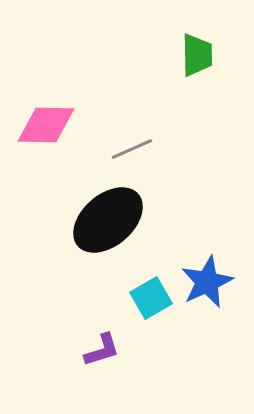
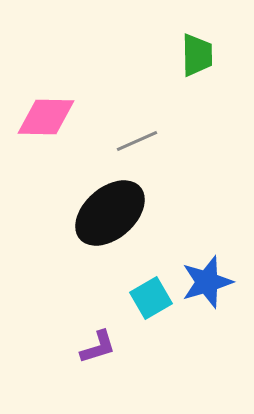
pink diamond: moved 8 px up
gray line: moved 5 px right, 8 px up
black ellipse: moved 2 px right, 7 px up
blue star: rotated 8 degrees clockwise
purple L-shape: moved 4 px left, 3 px up
